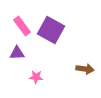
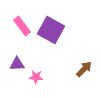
purple triangle: moved 11 px down
brown arrow: moved 1 px left; rotated 54 degrees counterclockwise
